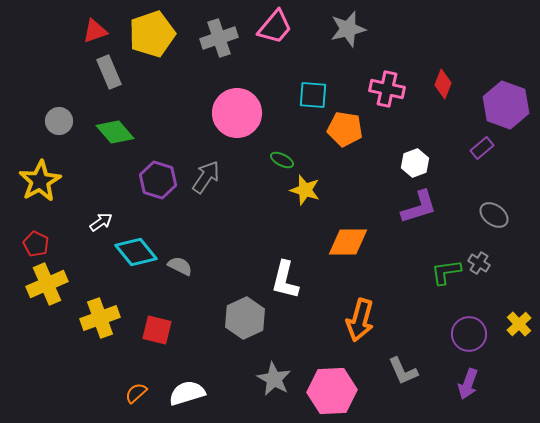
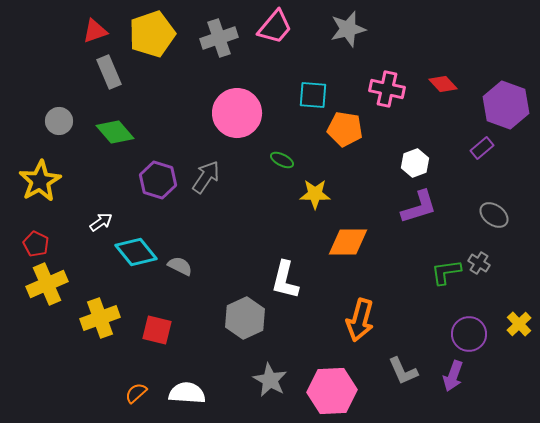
red diamond at (443, 84): rotated 64 degrees counterclockwise
yellow star at (305, 190): moved 10 px right, 4 px down; rotated 16 degrees counterclockwise
gray star at (274, 379): moved 4 px left, 1 px down
purple arrow at (468, 384): moved 15 px left, 8 px up
white semicircle at (187, 393): rotated 21 degrees clockwise
